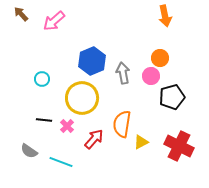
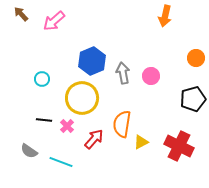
orange arrow: rotated 25 degrees clockwise
orange circle: moved 36 px right
black pentagon: moved 21 px right, 2 px down
